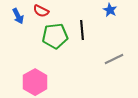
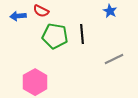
blue star: moved 1 px down
blue arrow: rotated 112 degrees clockwise
black line: moved 4 px down
green pentagon: rotated 15 degrees clockwise
